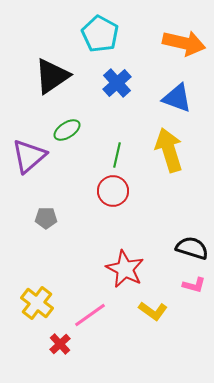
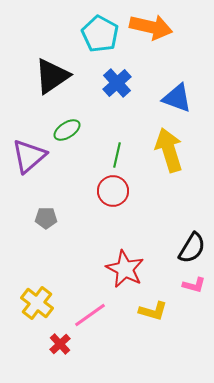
orange arrow: moved 33 px left, 16 px up
black semicircle: rotated 104 degrees clockwise
yellow L-shape: rotated 20 degrees counterclockwise
